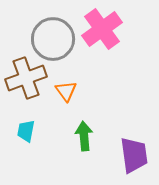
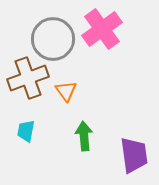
brown cross: moved 2 px right
